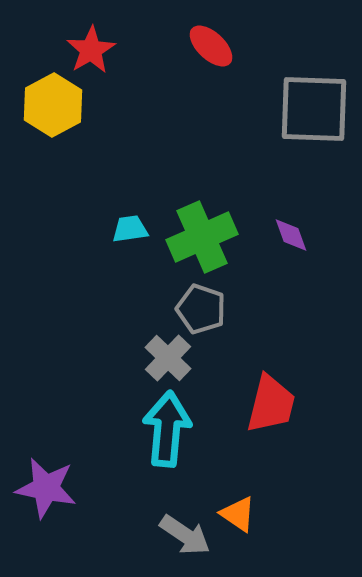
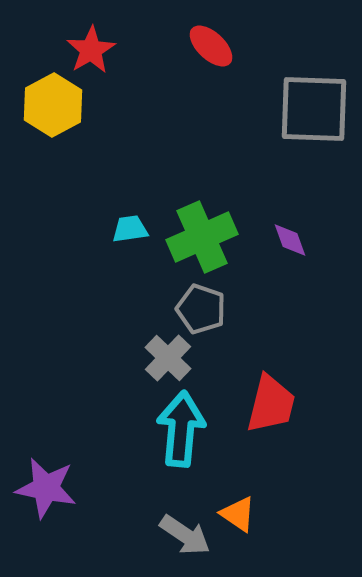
purple diamond: moved 1 px left, 5 px down
cyan arrow: moved 14 px right
